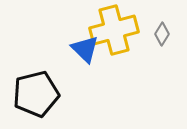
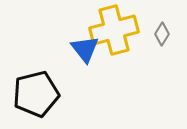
blue triangle: rotated 8 degrees clockwise
